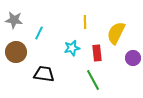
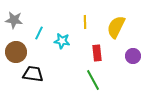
yellow semicircle: moved 6 px up
cyan star: moved 10 px left, 7 px up; rotated 21 degrees clockwise
purple circle: moved 2 px up
black trapezoid: moved 11 px left
